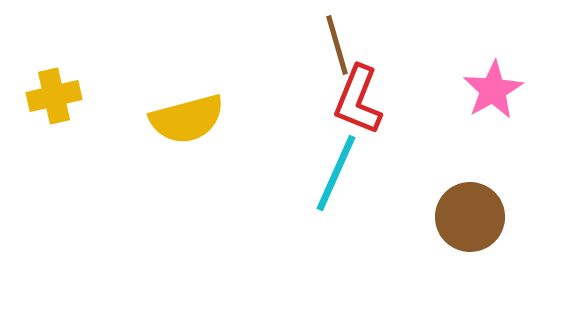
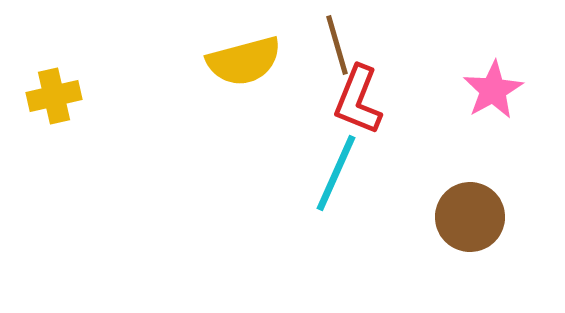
yellow semicircle: moved 57 px right, 58 px up
